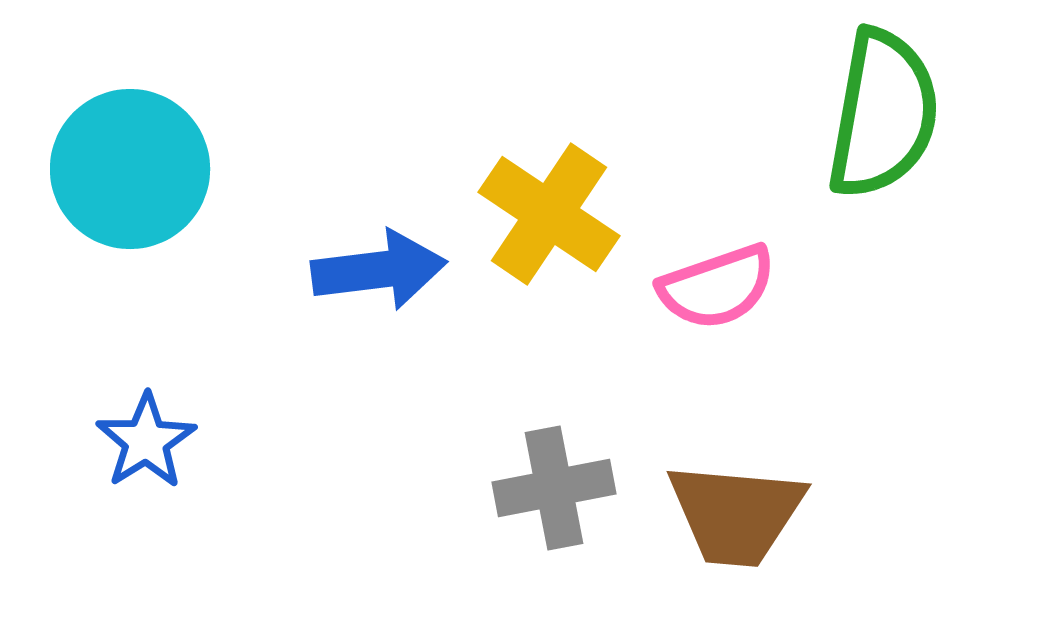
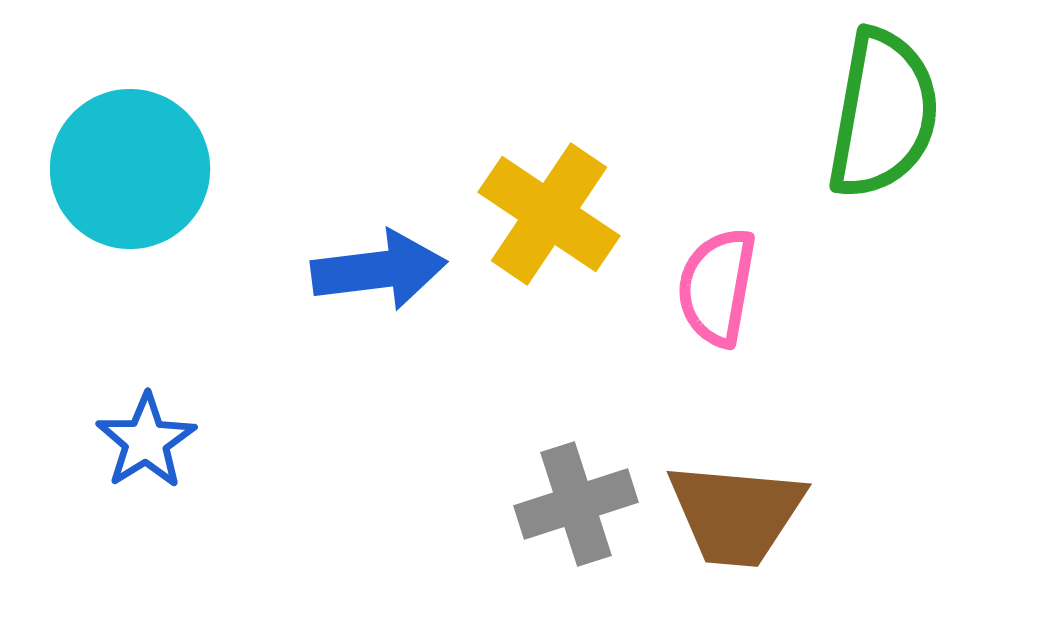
pink semicircle: rotated 119 degrees clockwise
gray cross: moved 22 px right, 16 px down; rotated 7 degrees counterclockwise
